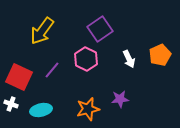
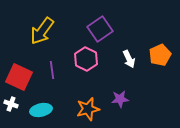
purple line: rotated 48 degrees counterclockwise
